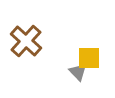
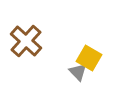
yellow square: rotated 30 degrees clockwise
